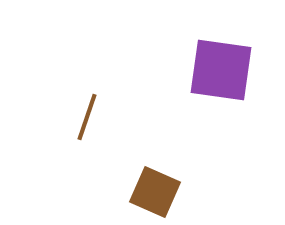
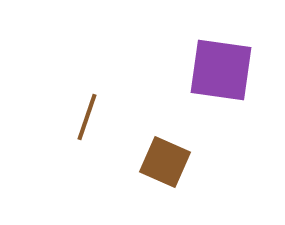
brown square: moved 10 px right, 30 px up
